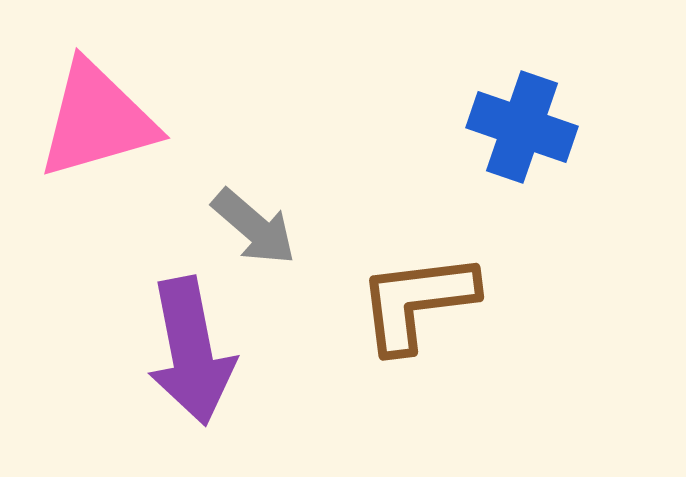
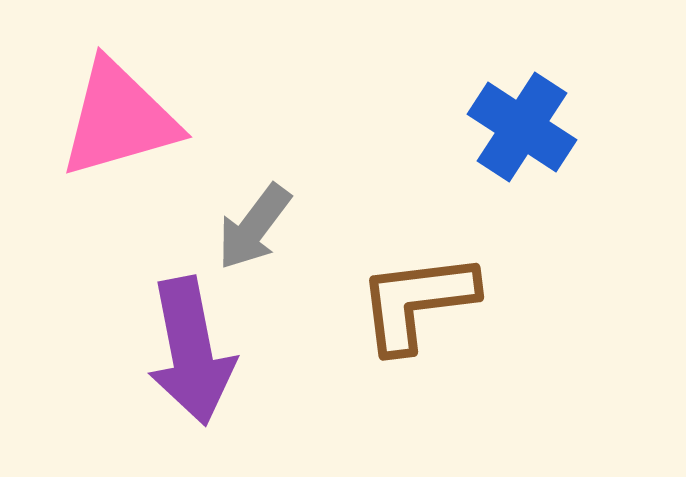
pink triangle: moved 22 px right, 1 px up
blue cross: rotated 14 degrees clockwise
gray arrow: rotated 86 degrees clockwise
